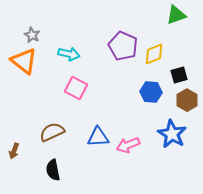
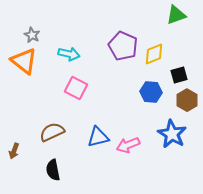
blue triangle: rotated 10 degrees counterclockwise
